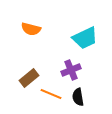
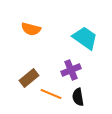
cyan trapezoid: rotated 120 degrees counterclockwise
